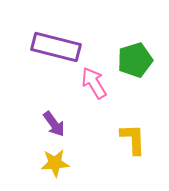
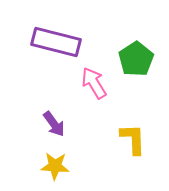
purple rectangle: moved 5 px up
green pentagon: moved 1 px right, 1 px up; rotated 16 degrees counterclockwise
yellow star: moved 3 px down; rotated 8 degrees clockwise
